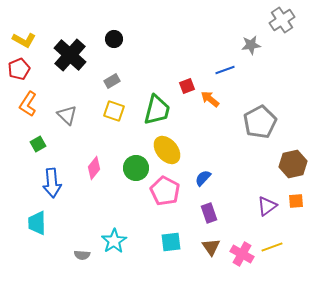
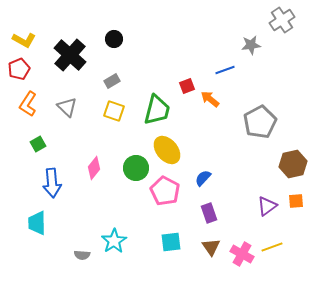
gray triangle: moved 8 px up
